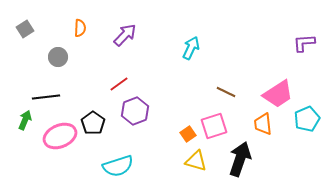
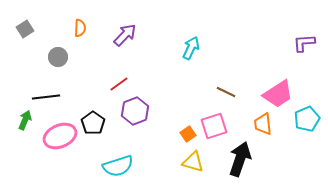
yellow triangle: moved 3 px left, 1 px down
